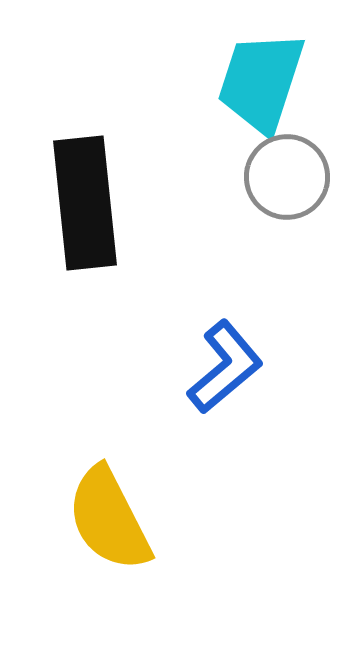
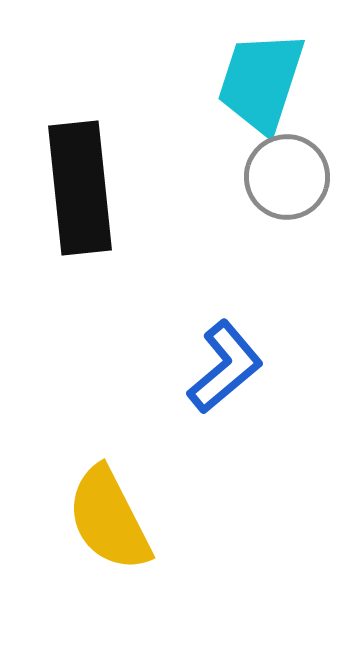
black rectangle: moved 5 px left, 15 px up
